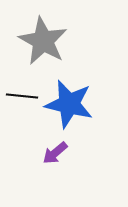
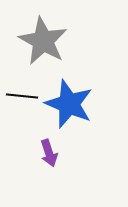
blue star: rotated 9 degrees clockwise
purple arrow: moved 6 px left; rotated 68 degrees counterclockwise
